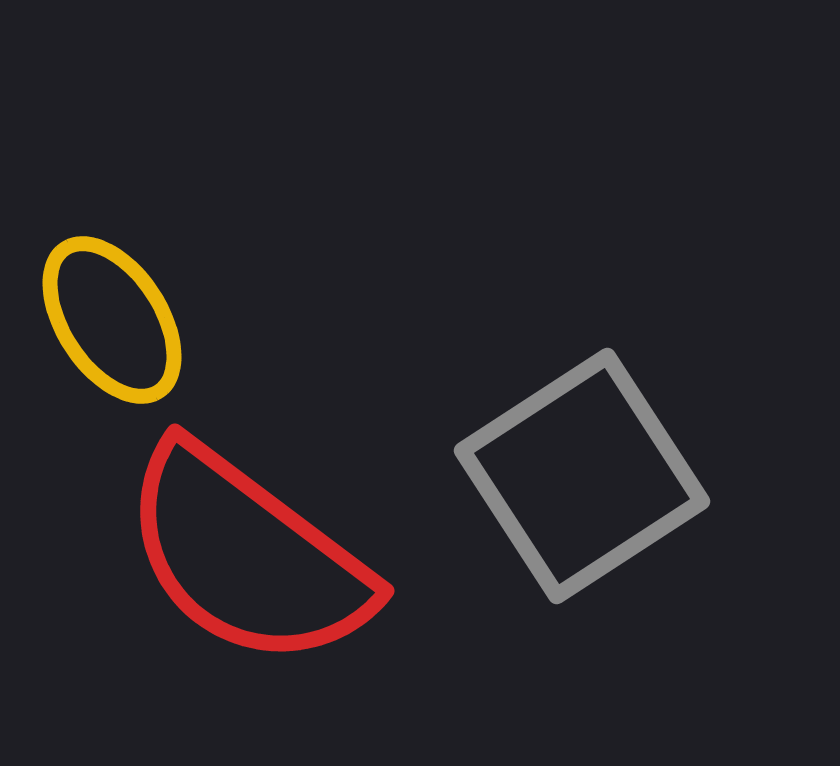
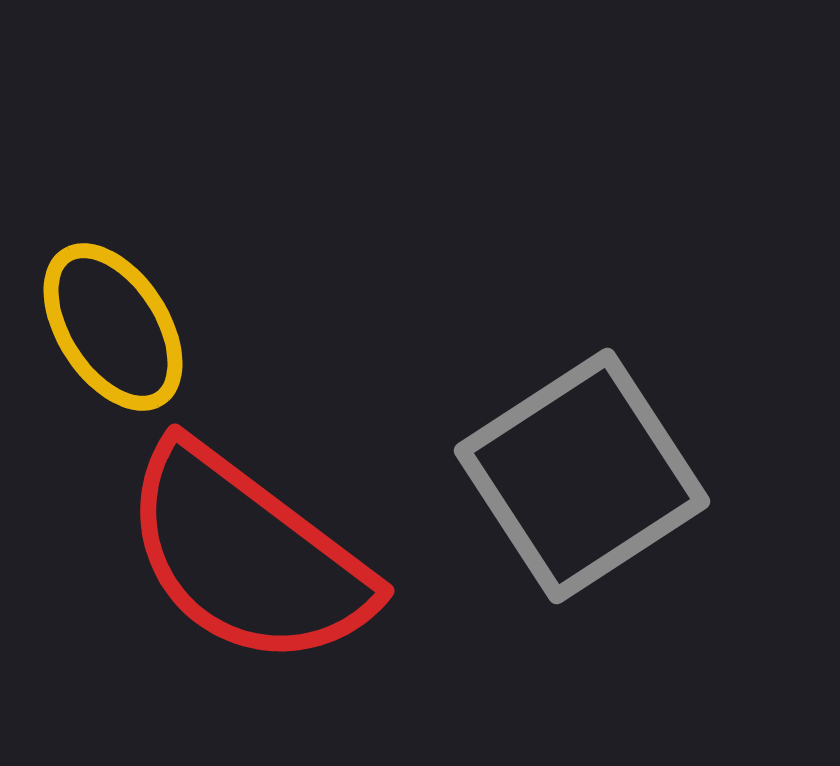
yellow ellipse: moved 1 px right, 7 px down
